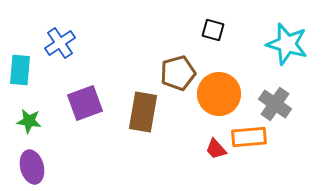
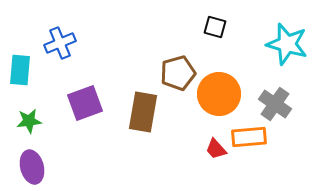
black square: moved 2 px right, 3 px up
blue cross: rotated 12 degrees clockwise
green star: rotated 15 degrees counterclockwise
